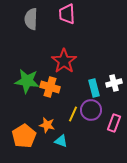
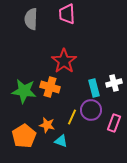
green star: moved 3 px left, 10 px down
yellow line: moved 1 px left, 3 px down
